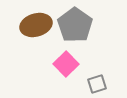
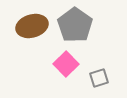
brown ellipse: moved 4 px left, 1 px down
gray square: moved 2 px right, 6 px up
